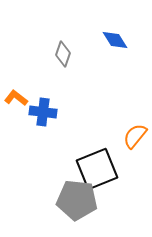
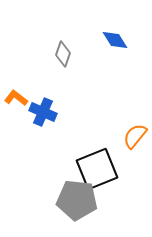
blue cross: rotated 16 degrees clockwise
